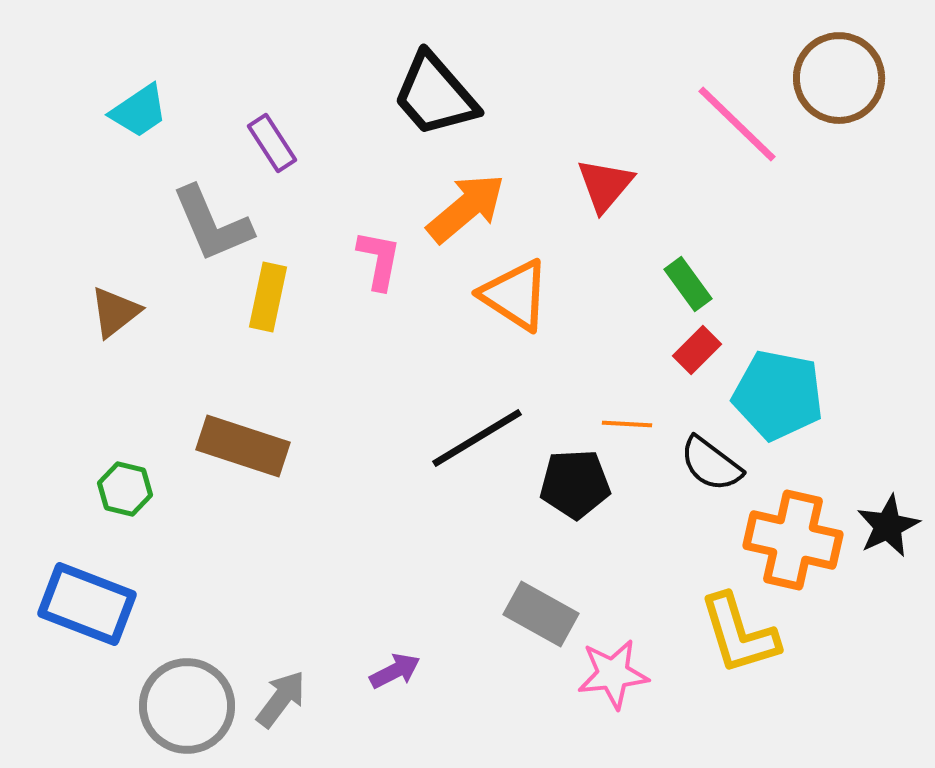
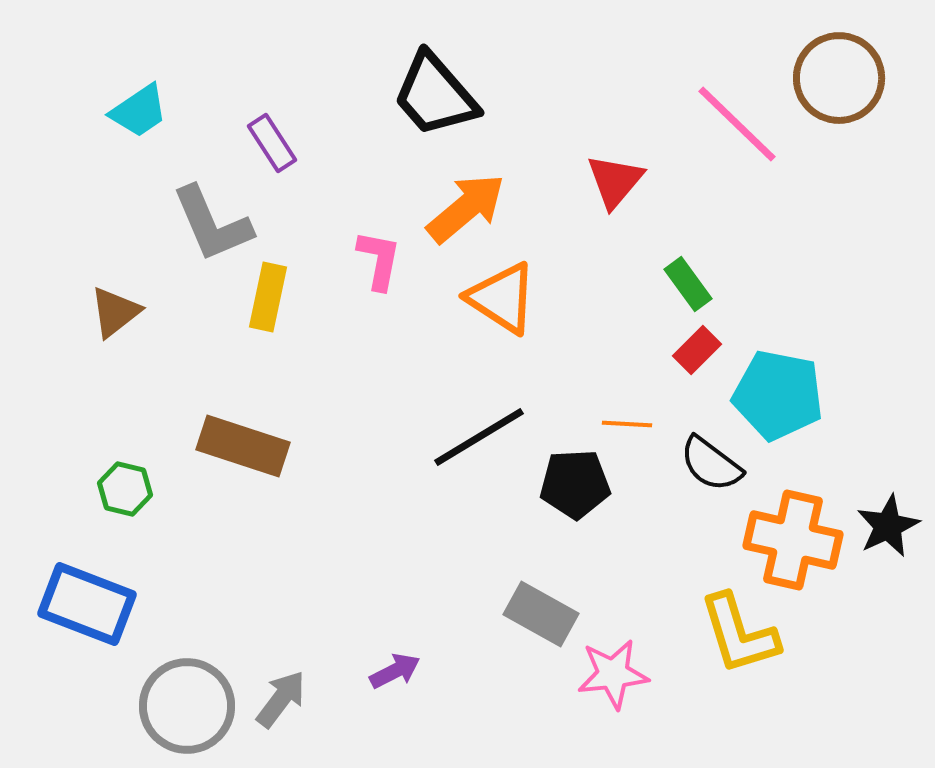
red triangle: moved 10 px right, 4 px up
orange triangle: moved 13 px left, 3 px down
black line: moved 2 px right, 1 px up
